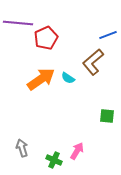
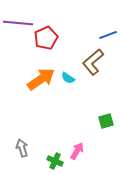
green square: moved 1 px left, 5 px down; rotated 21 degrees counterclockwise
green cross: moved 1 px right, 1 px down
